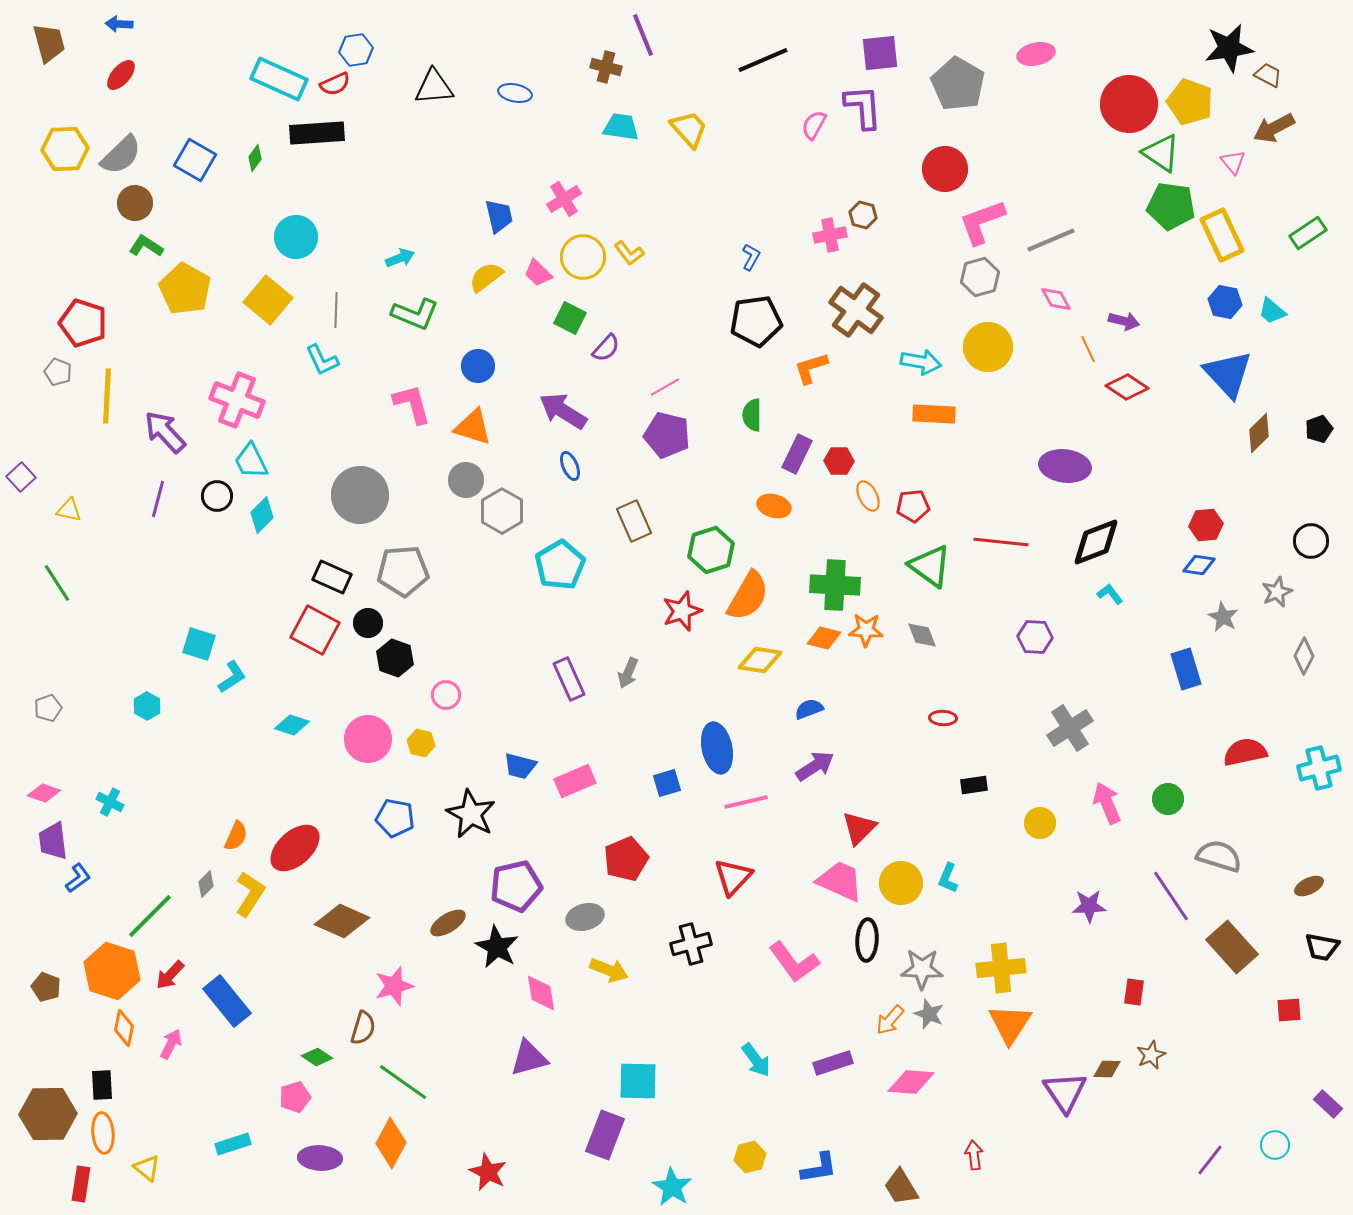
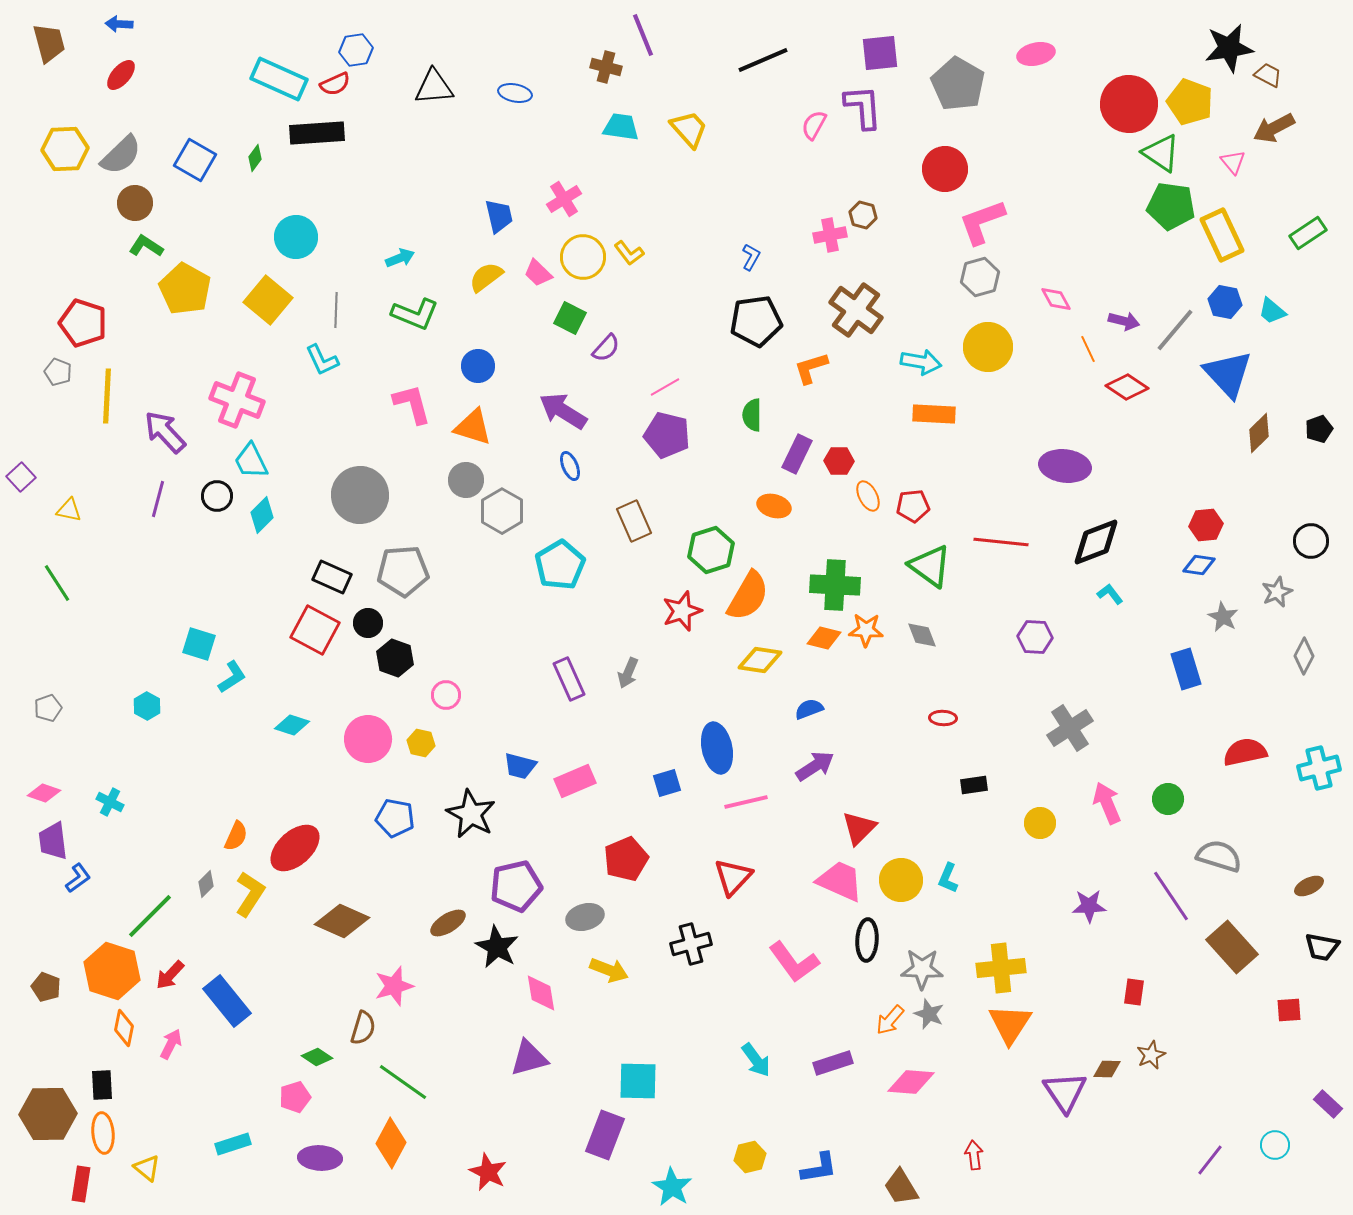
gray line at (1051, 240): moved 124 px right, 90 px down; rotated 27 degrees counterclockwise
yellow circle at (901, 883): moved 3 px up
